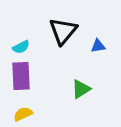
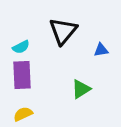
blue triangle: moved 3 px right, 4 px down
purple rectangle: moved 1 px right, 1 px up
